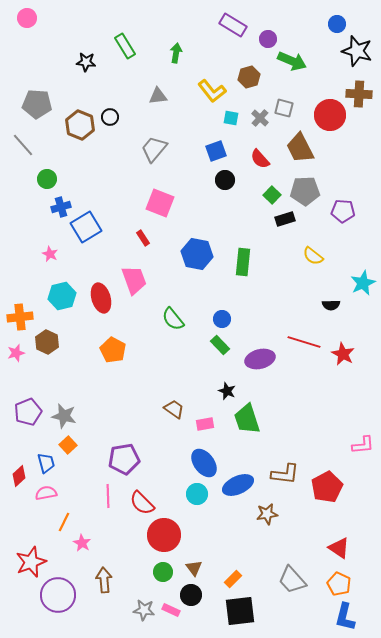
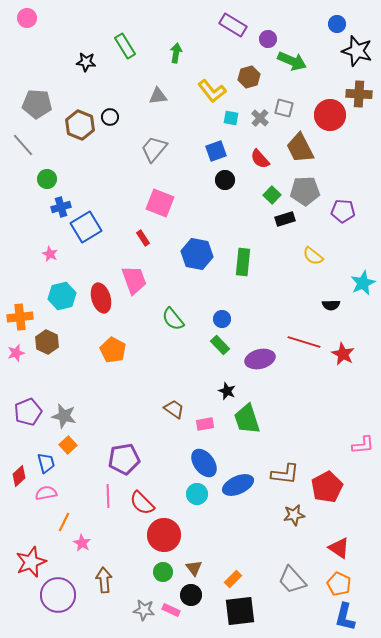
brown star at (267, 514): moved 27 px right, 1 px down
